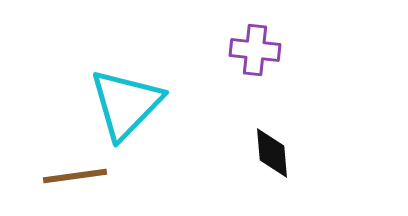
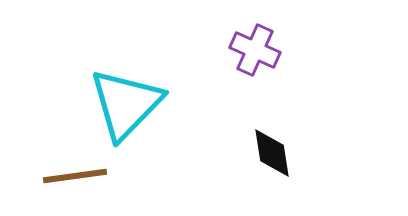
purple cross: rotated 18 degrees clockwise
black diamond: rotated 4 degrees counterclockwise
